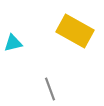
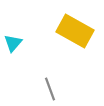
cyan triangle: rotated 36 degrees counterclockwise
